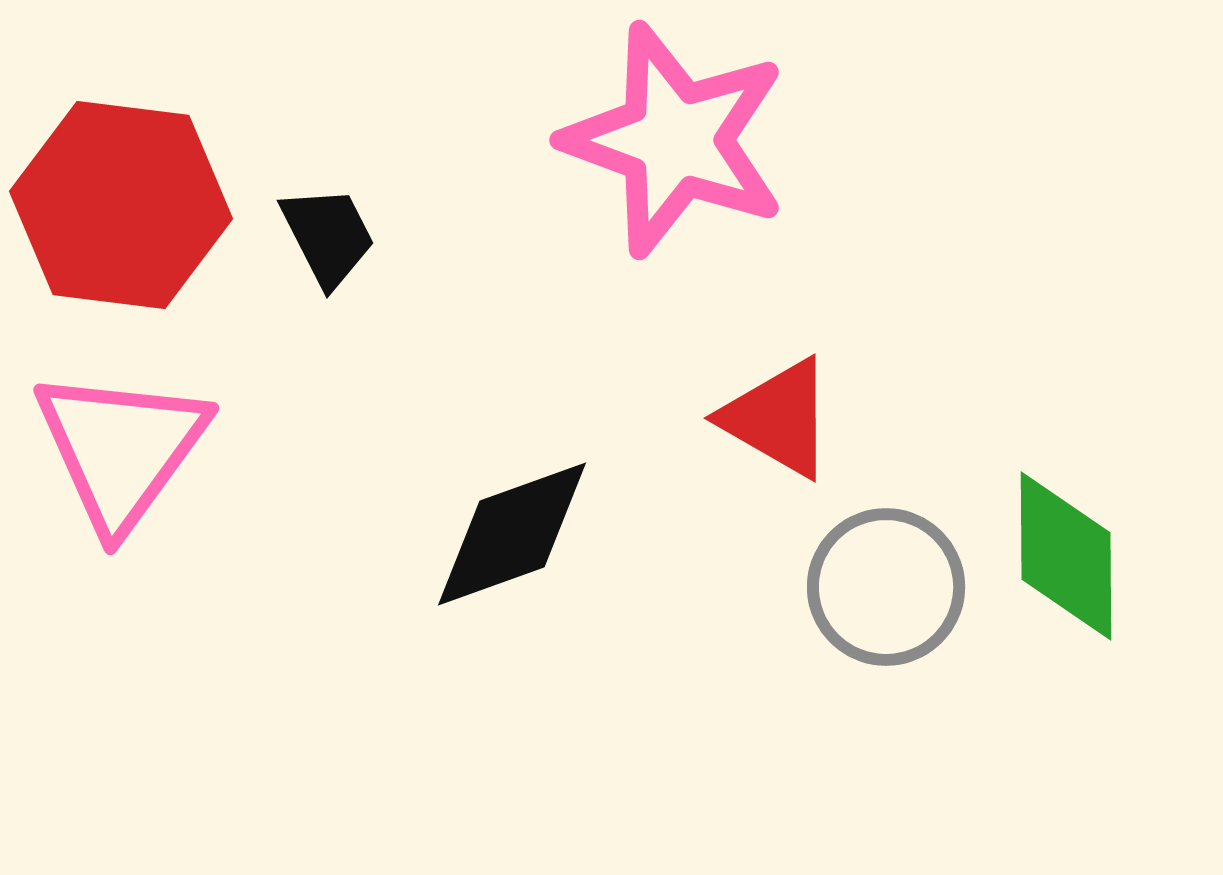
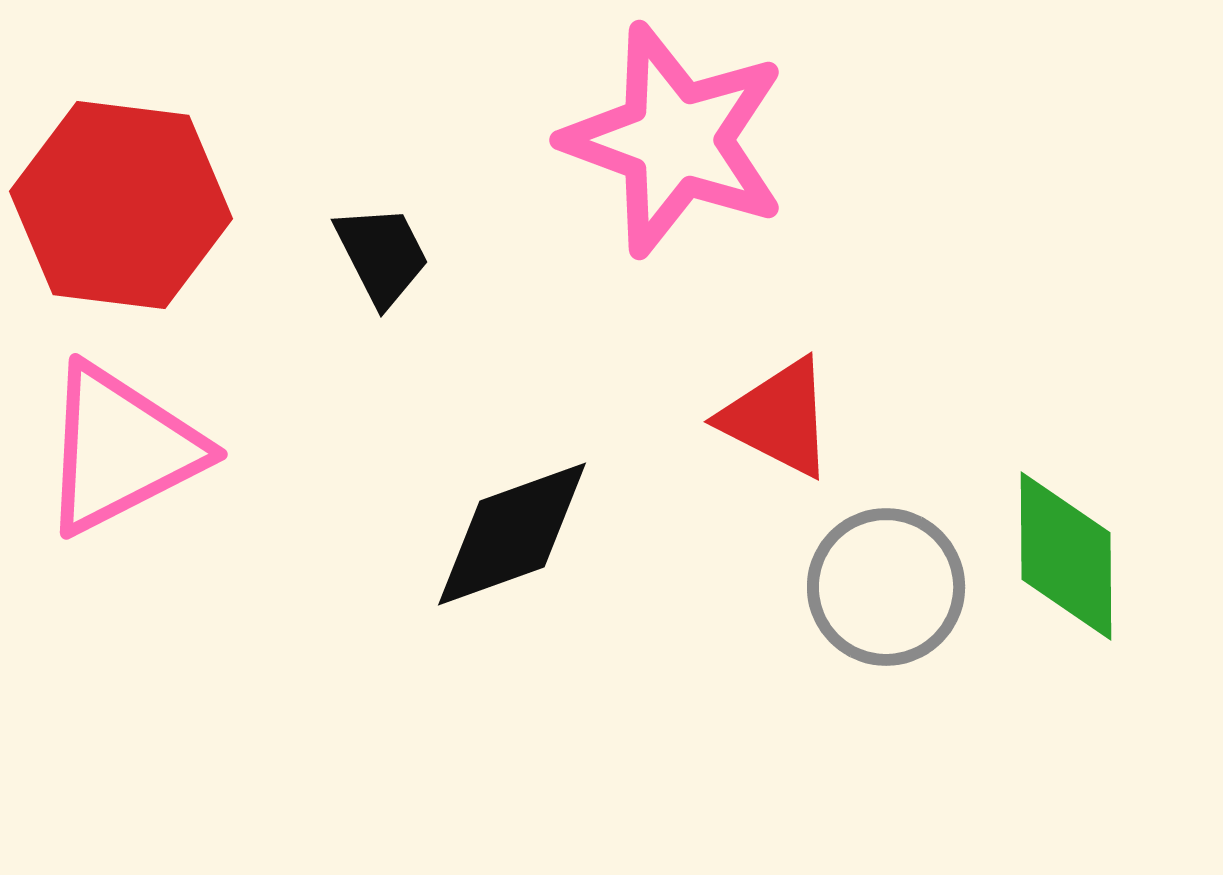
black trapezoid: moved 54 px right, 19 px down
red triangle: rotated 3 degrees counterclockwise
pink triangle: rotated 27 degrees clockwise
